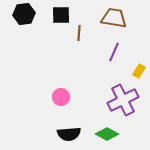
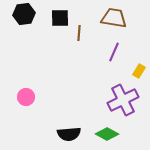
black square: moved 1 px left, 3 px down
pink circle: moved 35 px left
